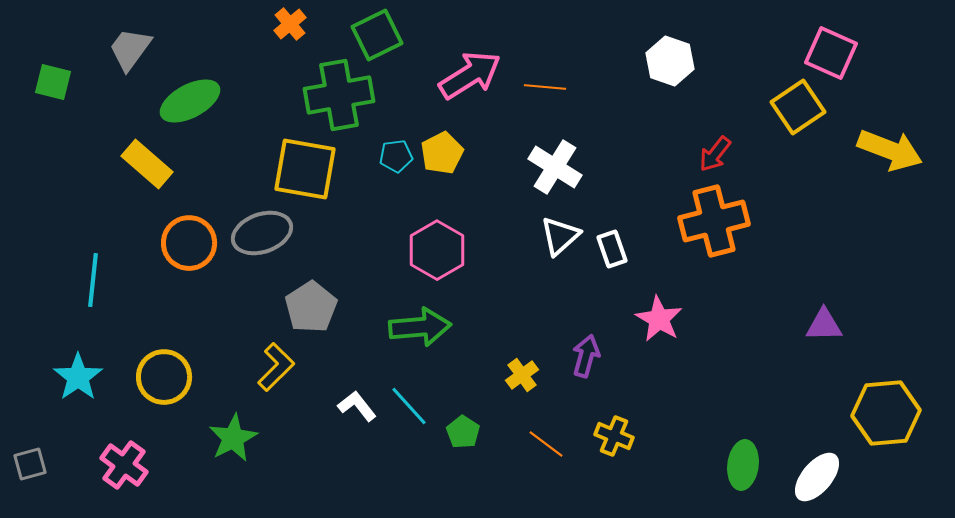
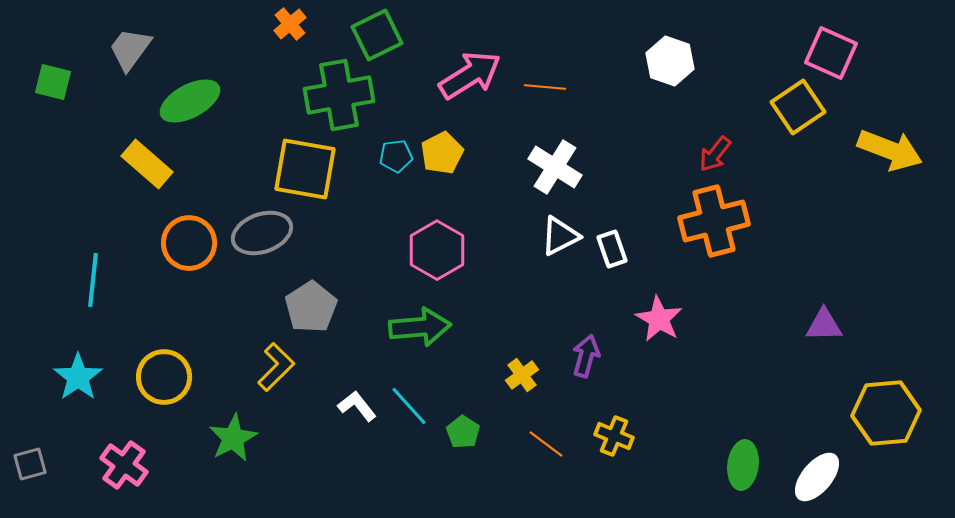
white triangle at (560, 236): rotated 15 degrees clockwise
